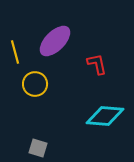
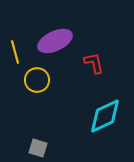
purple ellipse: rotated 20 degrees clockwise
red L-shape: moved 3 px left, 1 px up
yellow circle: moved 2 px right, 4 px up
cyan diamond: rotated 30 degrees counterclockwise
